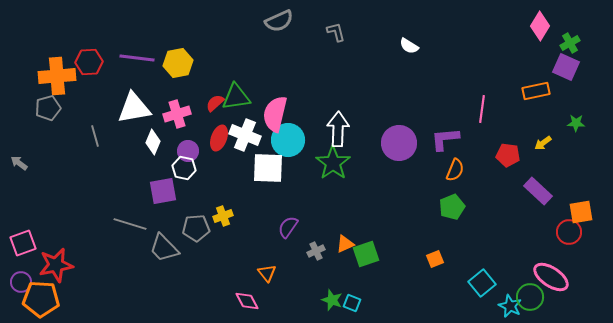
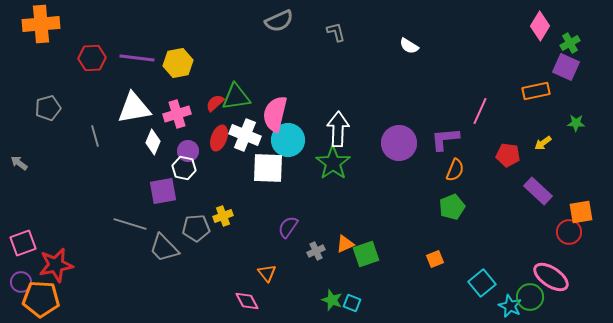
red hexagon at (89, 62): moved 3 px right, 4 px up
orange cross at (57, 76): moved 16 px left, 52 px up
pink line at (482, 109): moved 2 px left, 2 px down; rotated 16 degrees clockwise
